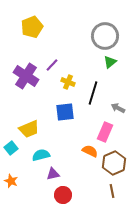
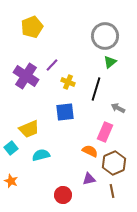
black line: moved 3 px right, 4 px up
purple triangle: moved 36 px right, 5 px down
